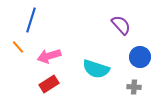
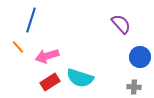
purple semicircle: moved 1 px up
pink arrow: moved 2 px left
cyan semicircle: moved 16 px left, 9 px down
red rectangle: moved 1 px right, 2 px up
